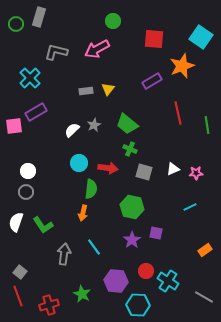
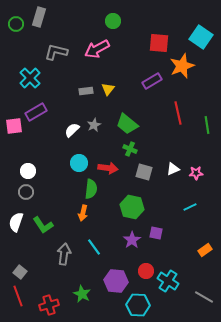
red square at (154, 39): moved 5 px right, 4 px down
